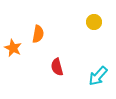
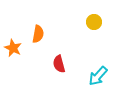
red semicircle: moved 2 px right, 3 px up
